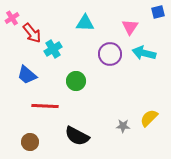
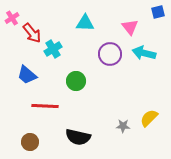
pink triangle: rotated 12 degrees counterclockwise
black semicircle: moved 1 px right, 1 px down; rotated 15 degrees counterclockwise
